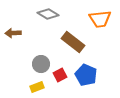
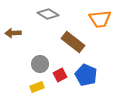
gray circle: moved 1 px left
